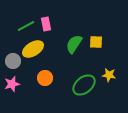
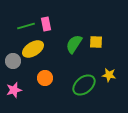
green line: rotated 12 degrees clockwise
pink star: moved 2 px right, 6 px down
